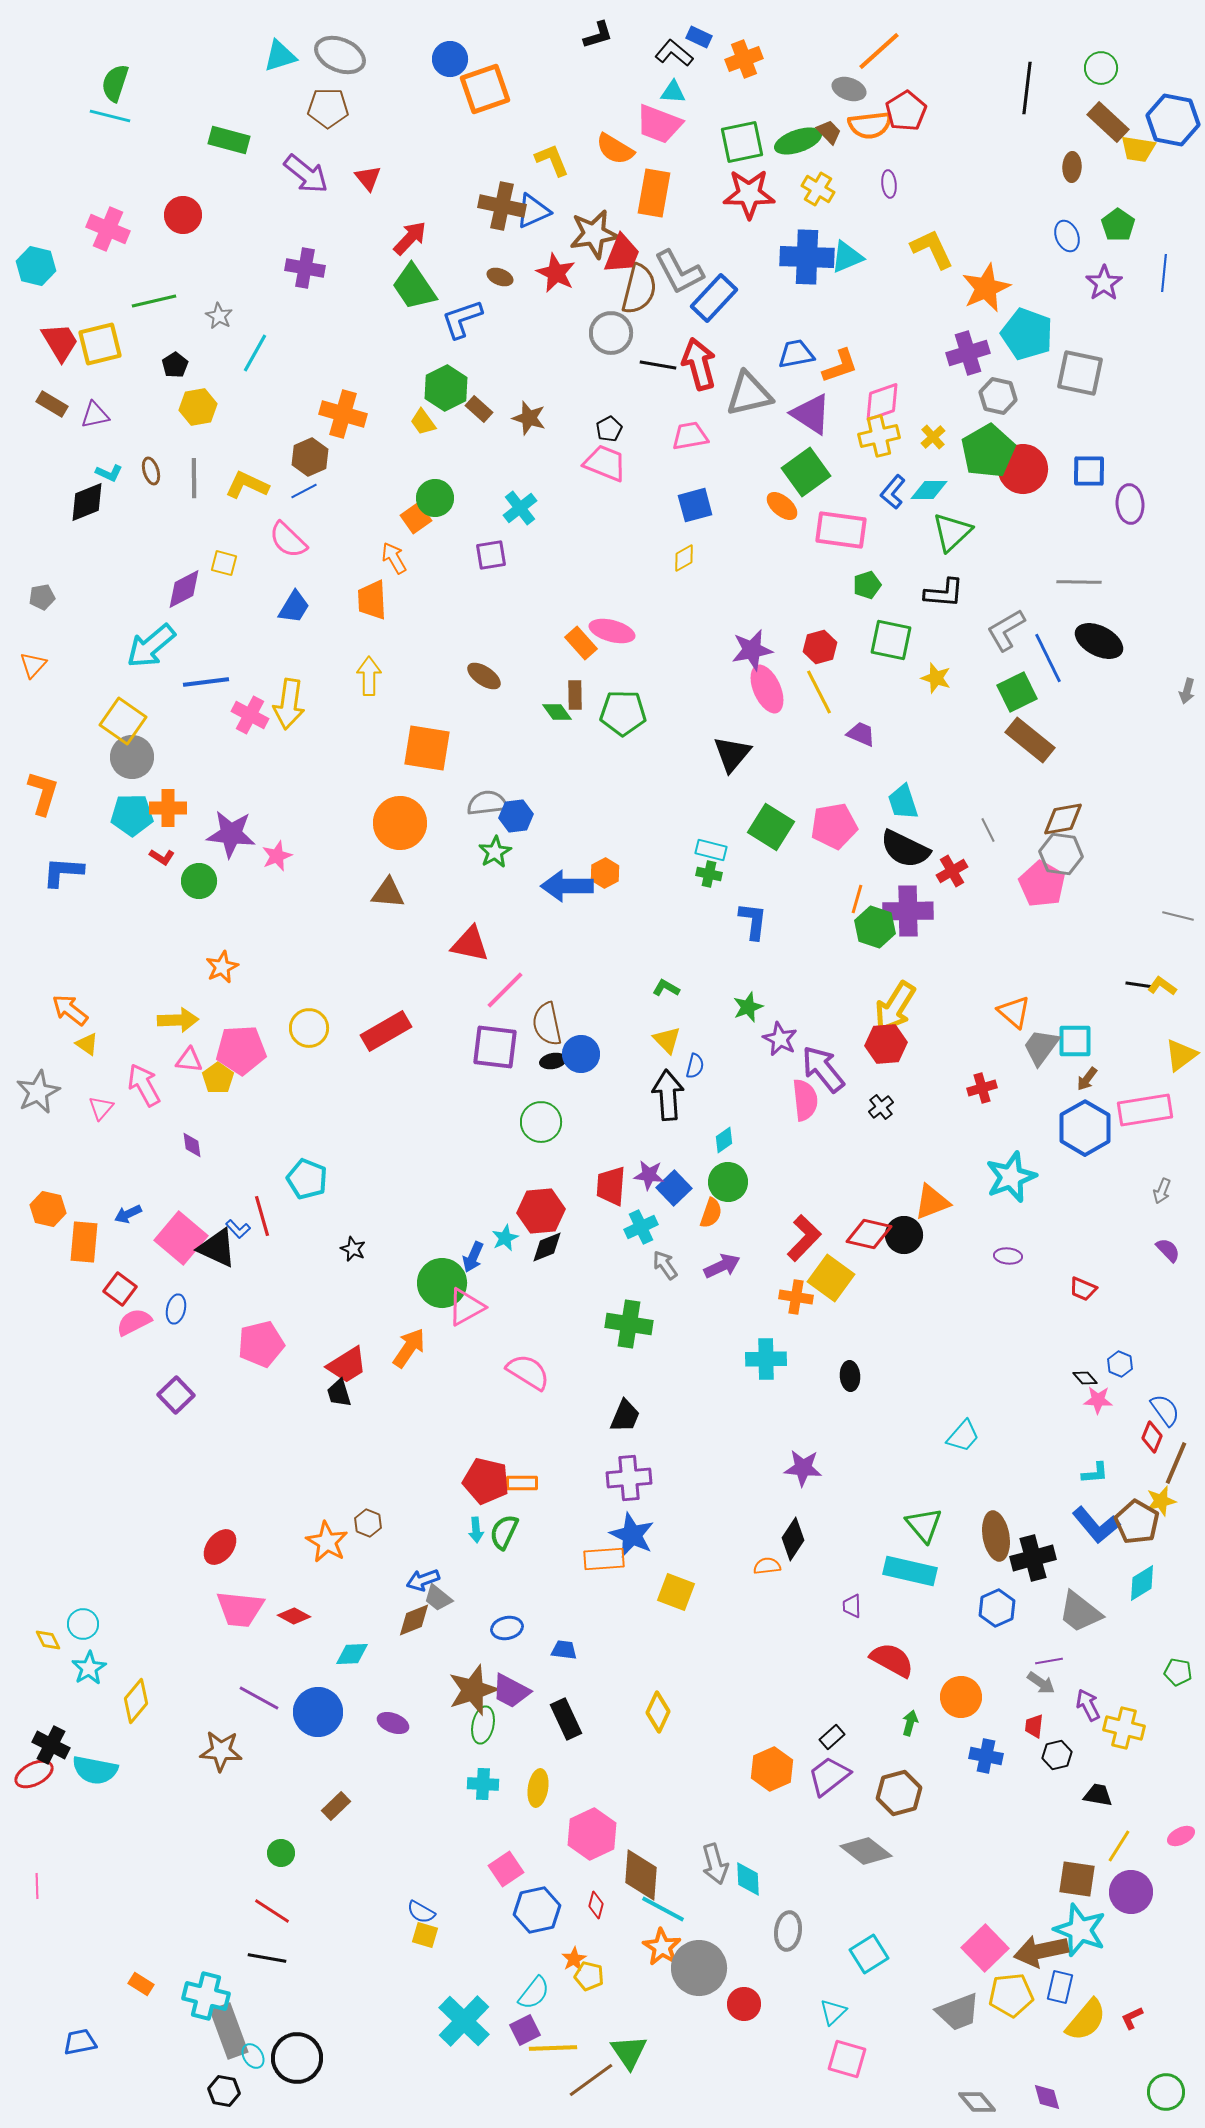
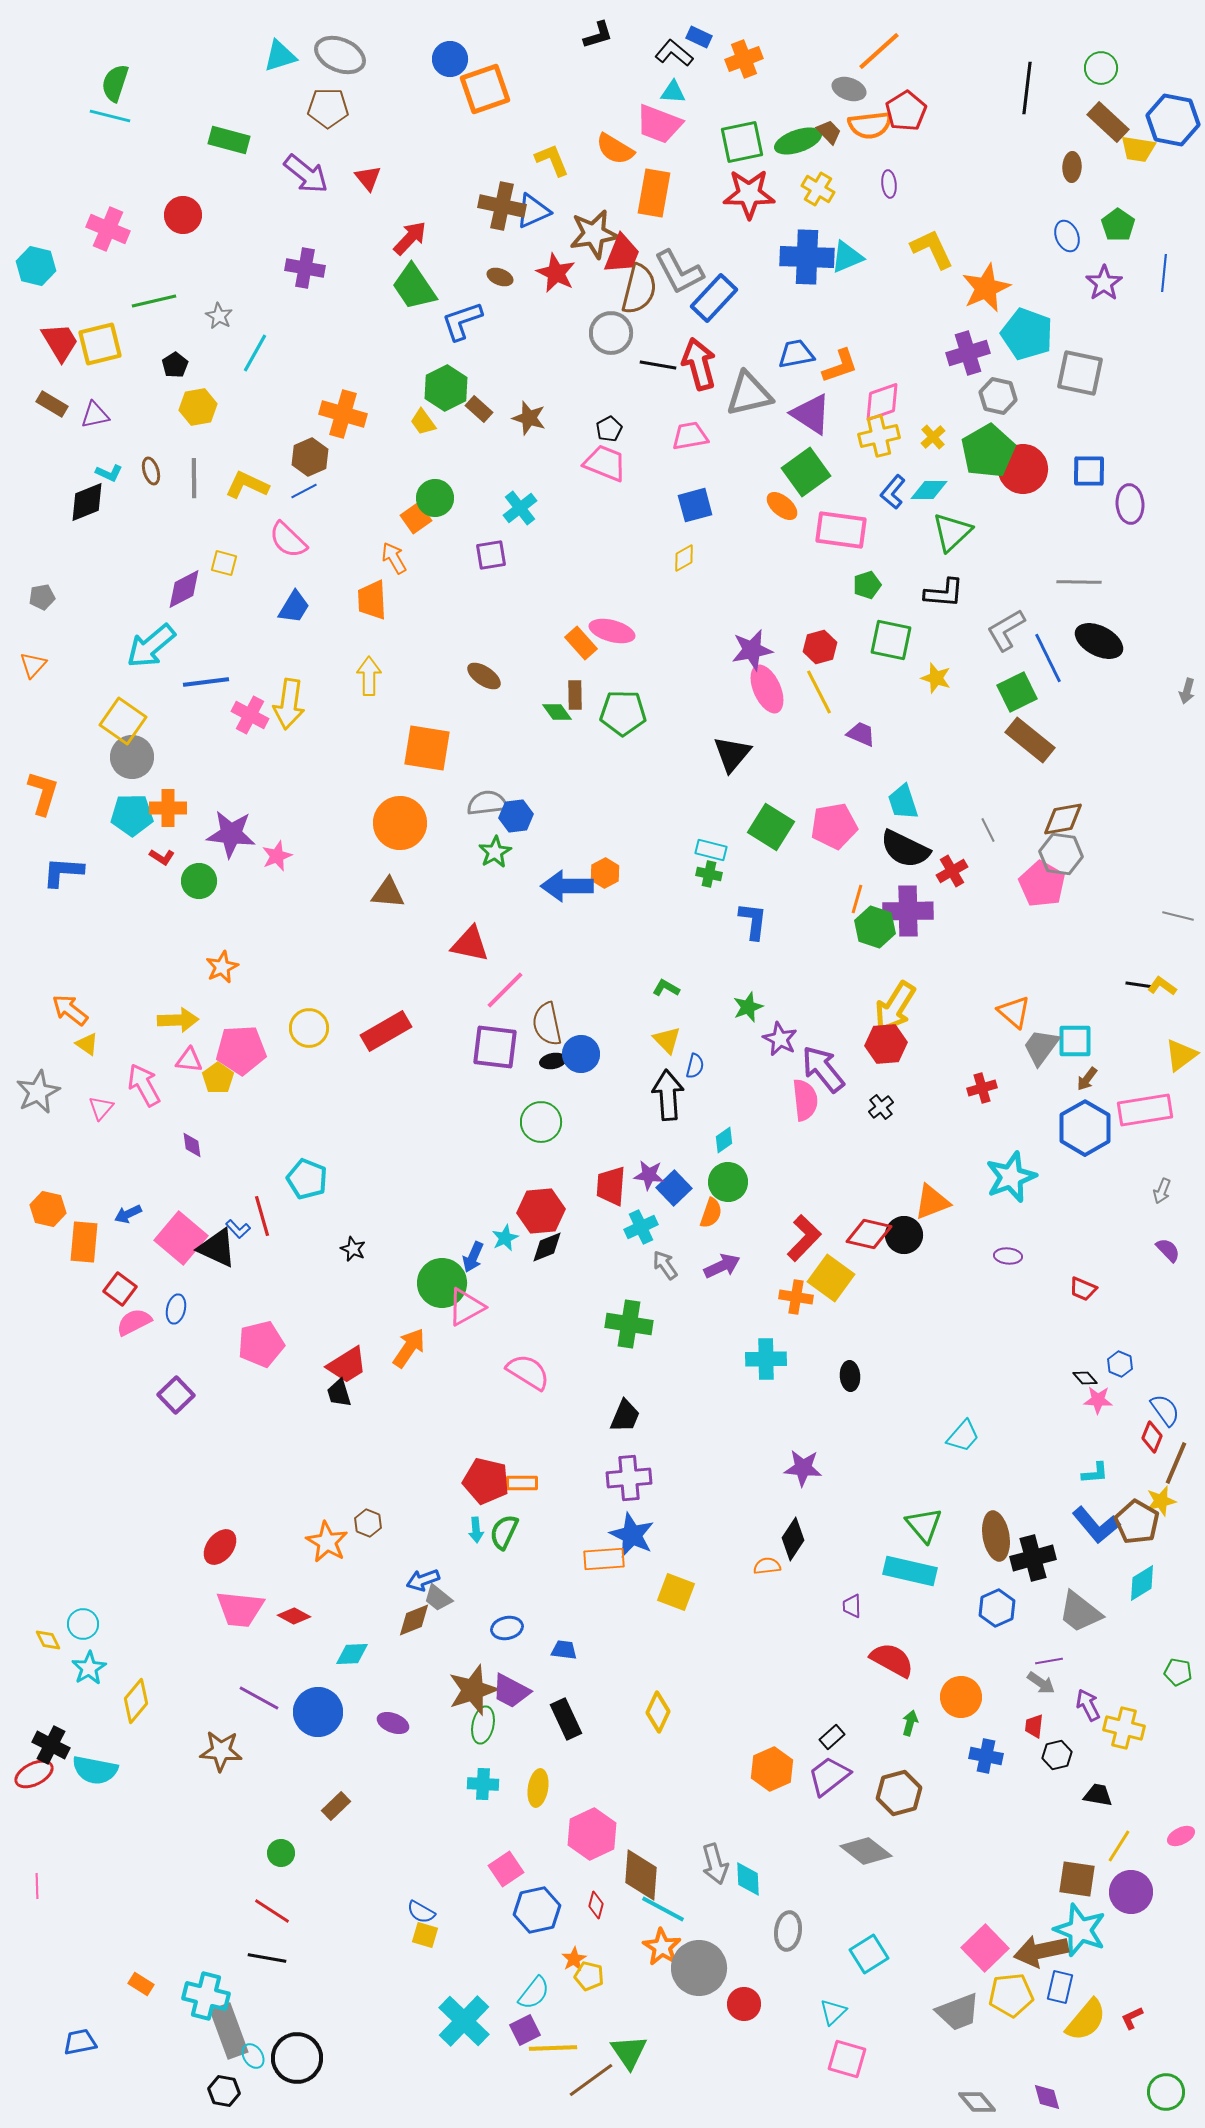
blue L-shape at (462, 319): moved 2 px down
